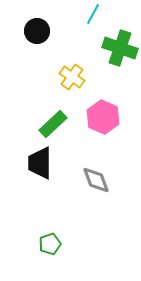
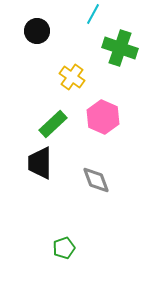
green pentagon: moved 14 px right, 4 px down
